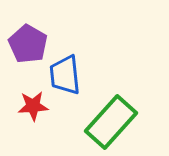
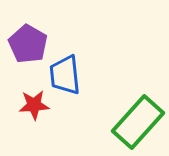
red star: moved 1 px right, 1 px up
green rectangle: moved 27 px right
